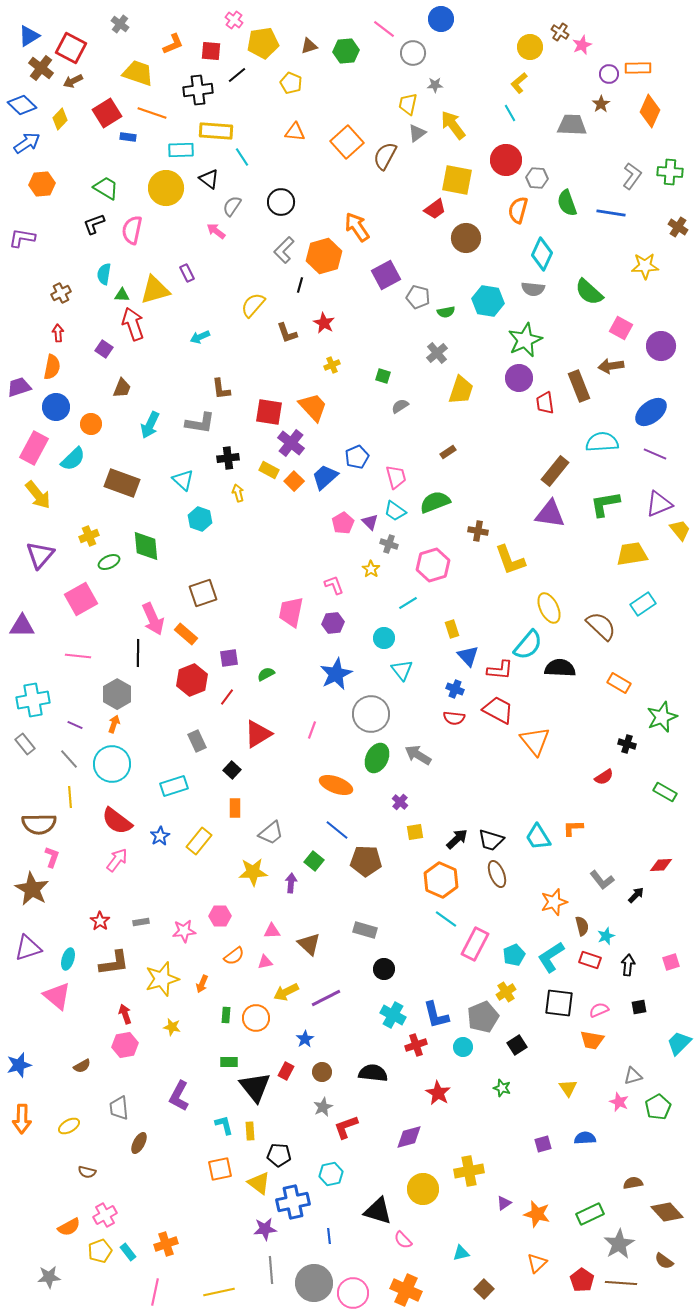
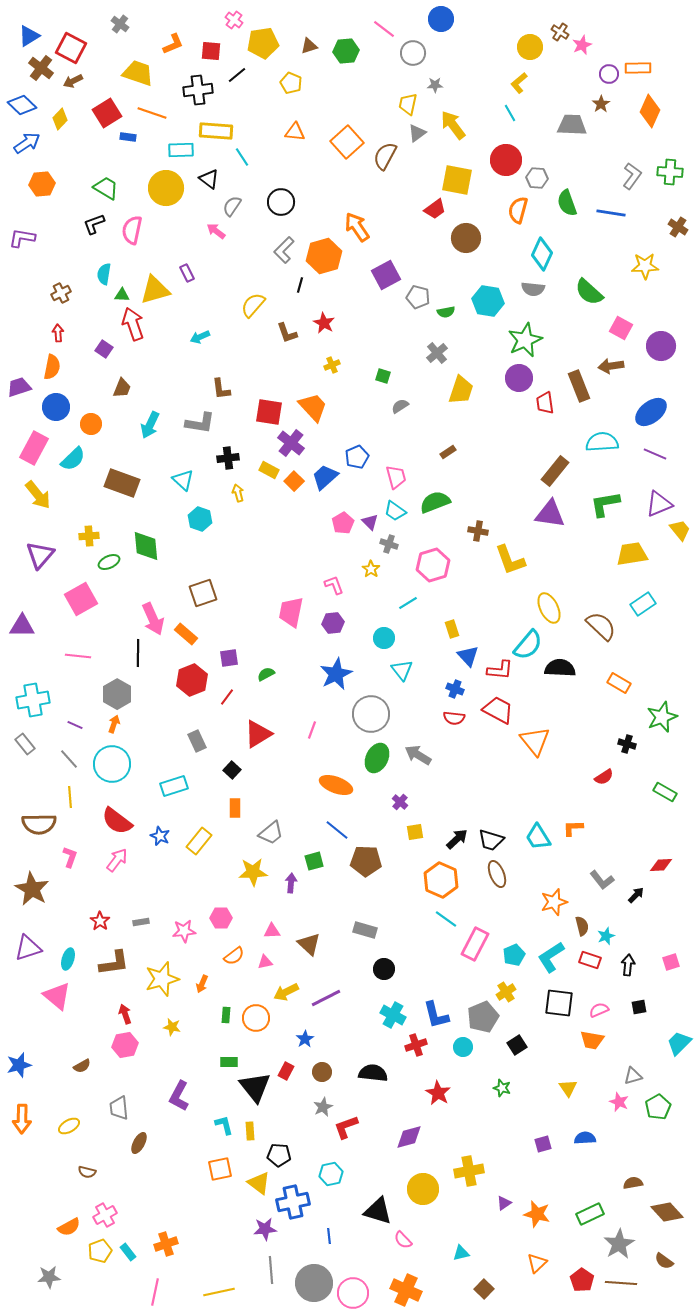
yellow cross at (89, 536): rotated 18 degrees clockwise
blue star at (160, 836): rotated 18 degrees counterclockwise
pink L-shape at (52, 857): moved 18 px right
green square at (314, 861): rotated 36 degrees clockwise
pink hexagon at (220, 916): moved 1 px right, 2 px down
